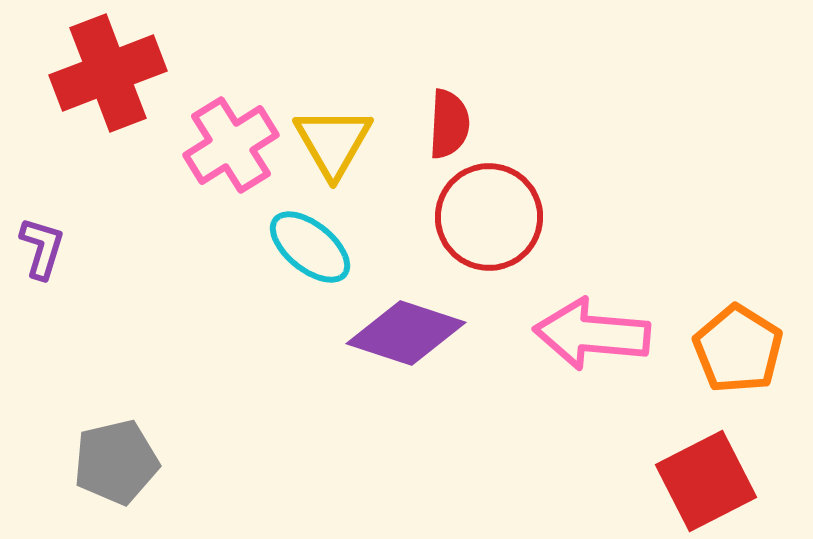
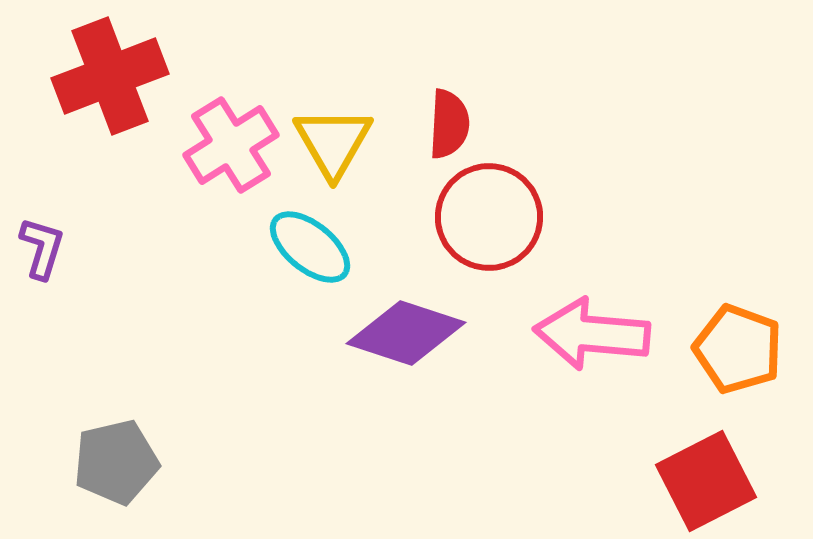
red cross: moved 2 px right, 3 px down
orange pentagon: rotated 12 degrees counterclockwise
